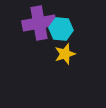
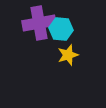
yellow star: moved 3 px right, 1 px down
